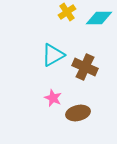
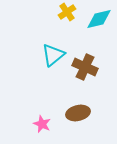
cyan diamond: moved 1 px down; rotated 12 degrees counterclockwise
cyan triangle: rotated 10 degrees counterclockwise
pink star: moved 11 px left, 26 px down
